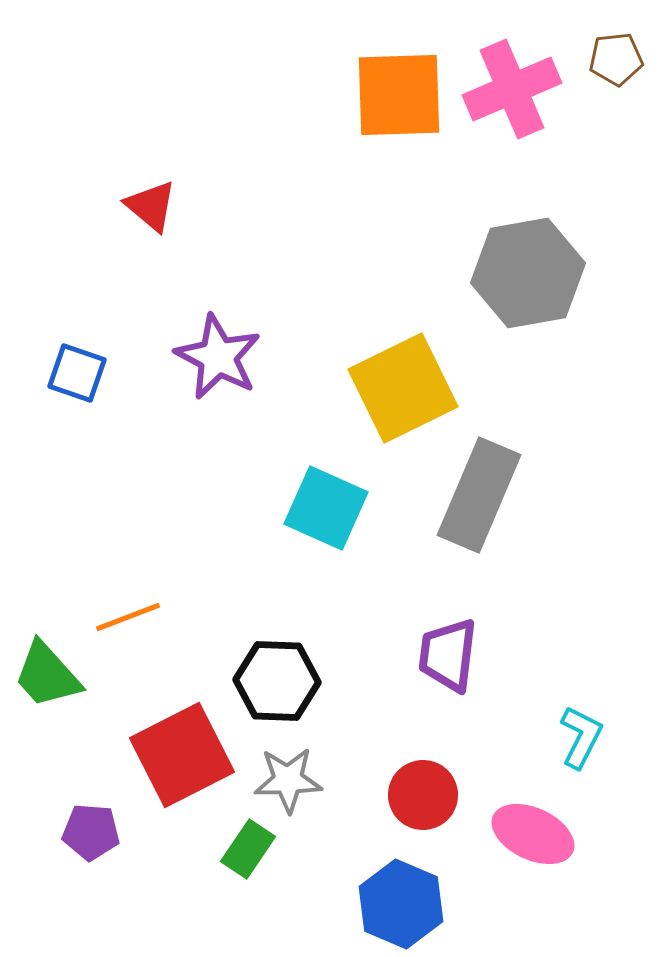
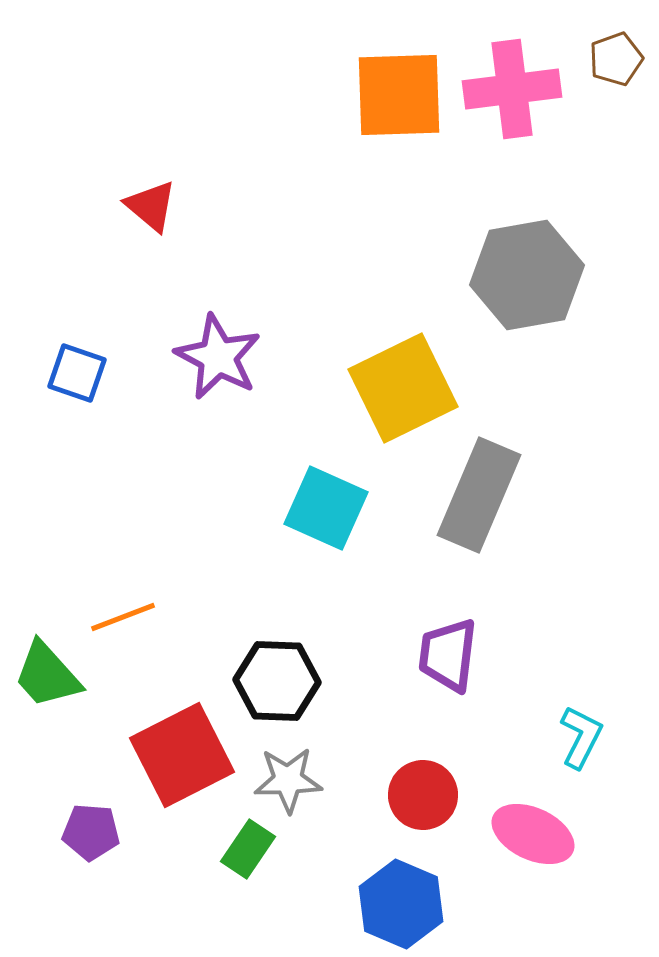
brown pentagon: rotated 14 degrees counterclockwise
pink cross: rotated 16 degrees clockwise
gray hexagon: moved 1 px left, 2 px down
orange line: moved 5 px left
